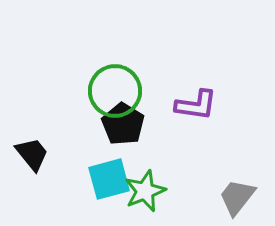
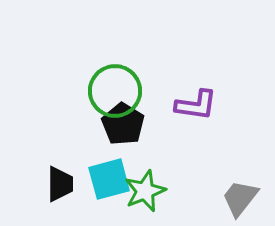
black trapezoid: moved 28 px right, 30 px down; rotated 39 degrees clockwise
gray trapezoid: moved 3 px right, 1 px down
